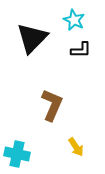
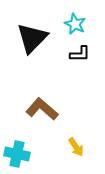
cyan star: moved 1 px right, 4 px down
black L-shape: moved 1 px left, 4 px down
brown L-shape: moved 10 px left, 4 px down; rotated 72 degrees counterclockwise
